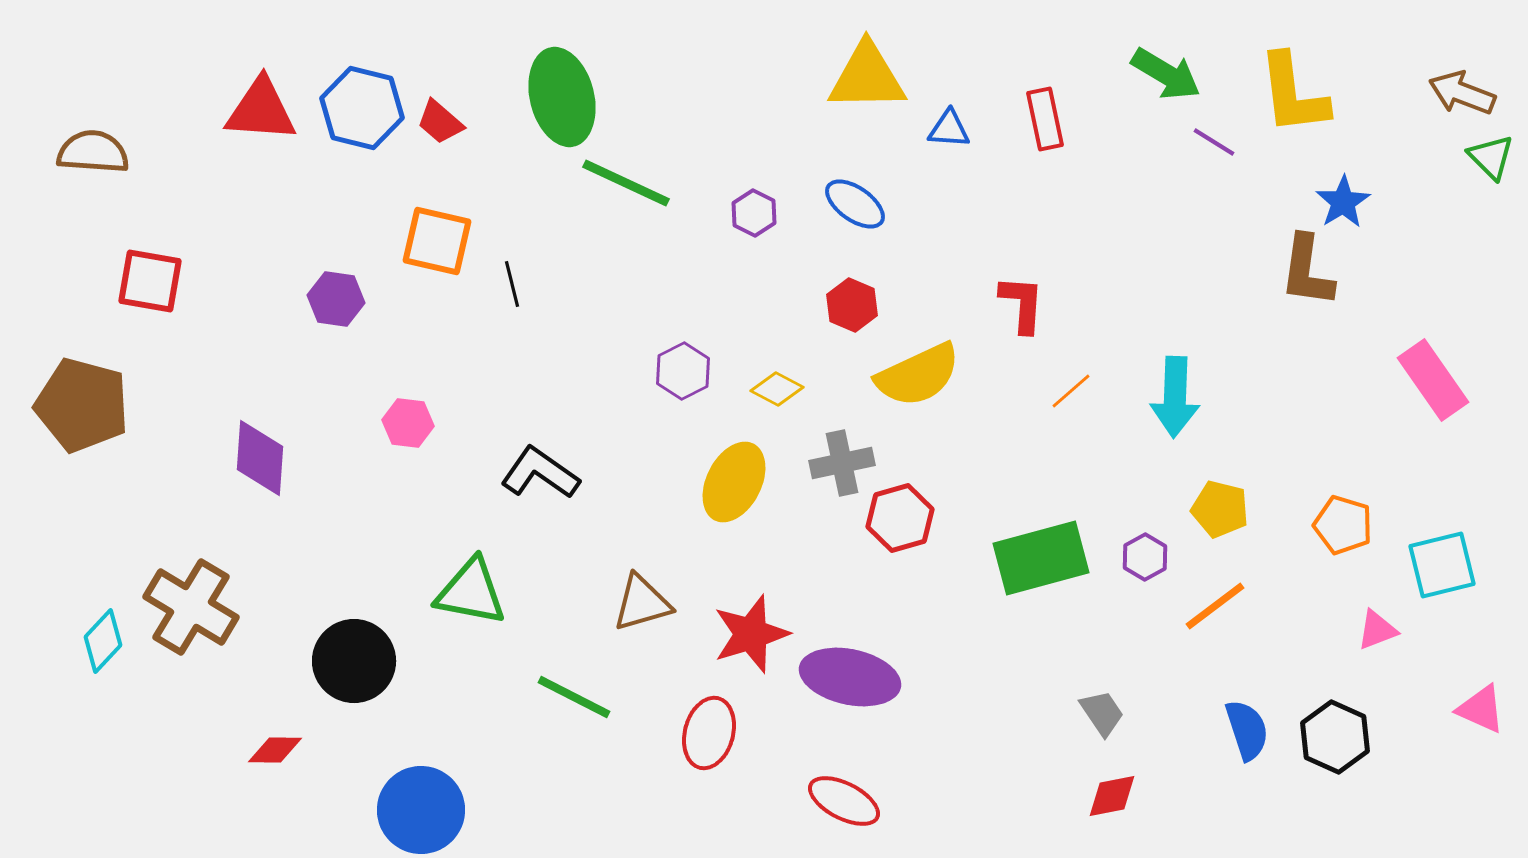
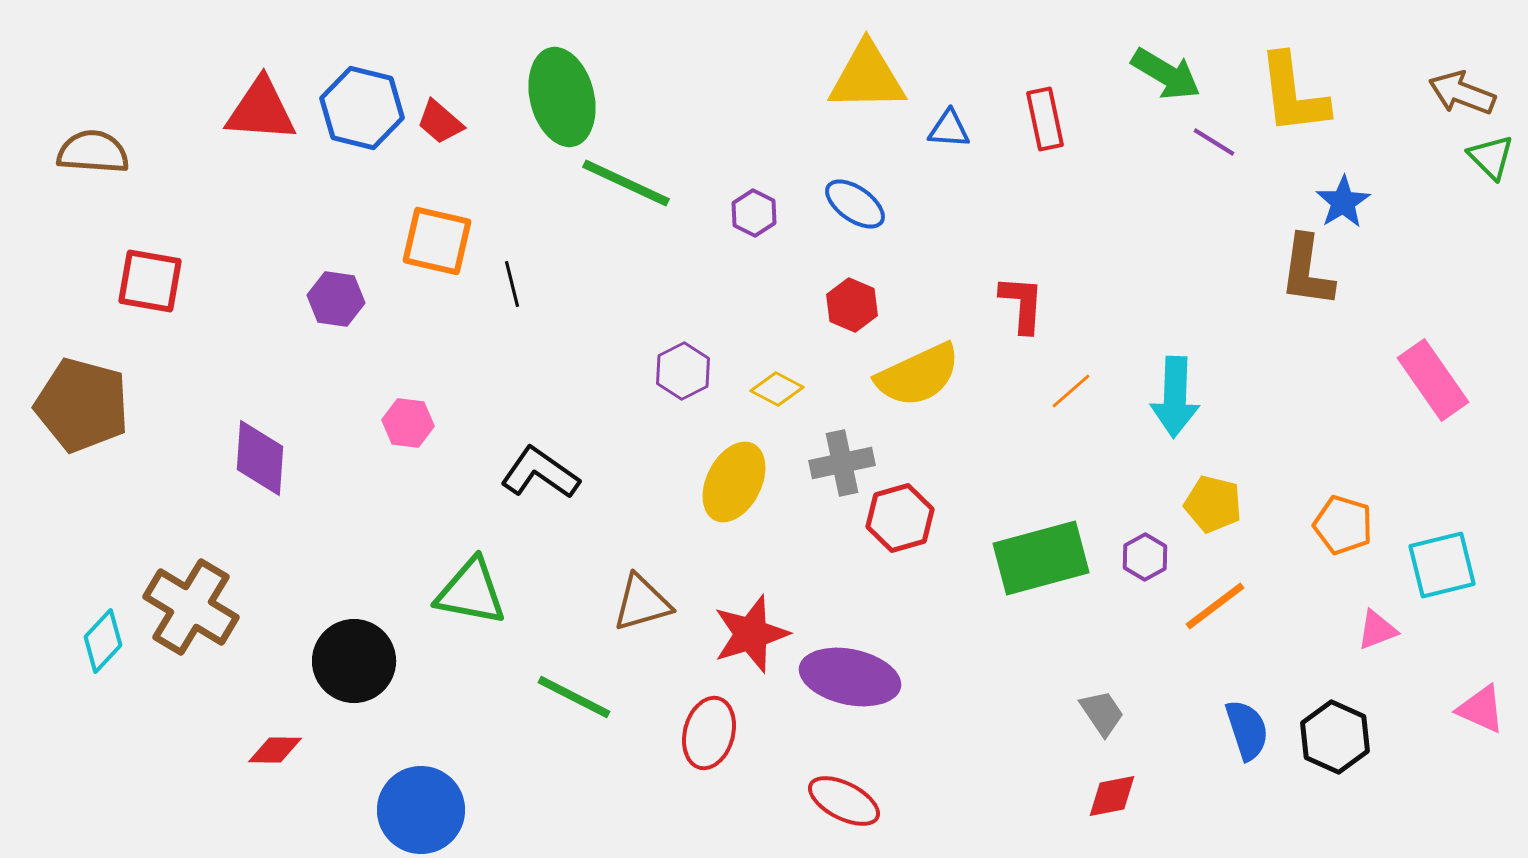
yellow pentagon at (1220, 509): moved 7 px left, 5 px up
